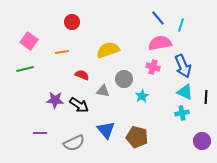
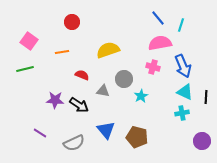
cyan star: moved 1 px left
purple line: rotated 32 degrees clockwise
